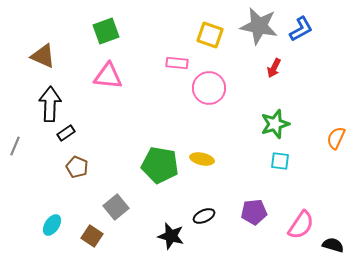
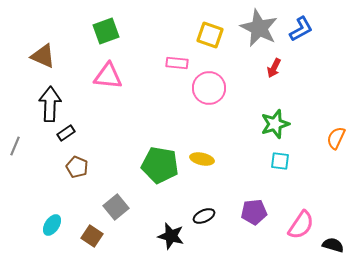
gray star: moved 2 px down; rotated 15 degrees clockwise
